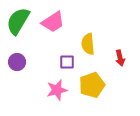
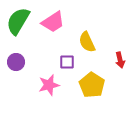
yellow semicircle: moved 1 px left, 2 px up; rotated 20 degrees counterclockwise
red arrow: moved 2 px down
purple circle: moved 1 px left
yellow pentagon: rotated 20 degrees counterclockwise
pink star: moved 8 px left, 5 px up
